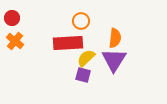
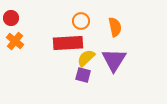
red circle: moved 1 px left
orange semicircle: moved 11 px up; rotated 18 degrees counterclockwise
